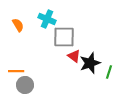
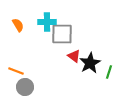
cyan cross: moved 3 px down; rotated 24 degrees counterclockwise
gray square: moved 2 px left, 3 px up
black star: rotated 10 degrees counterclockwise
orange line: rotated 21 degrees clockwise
gray circle: moved 2 px down
